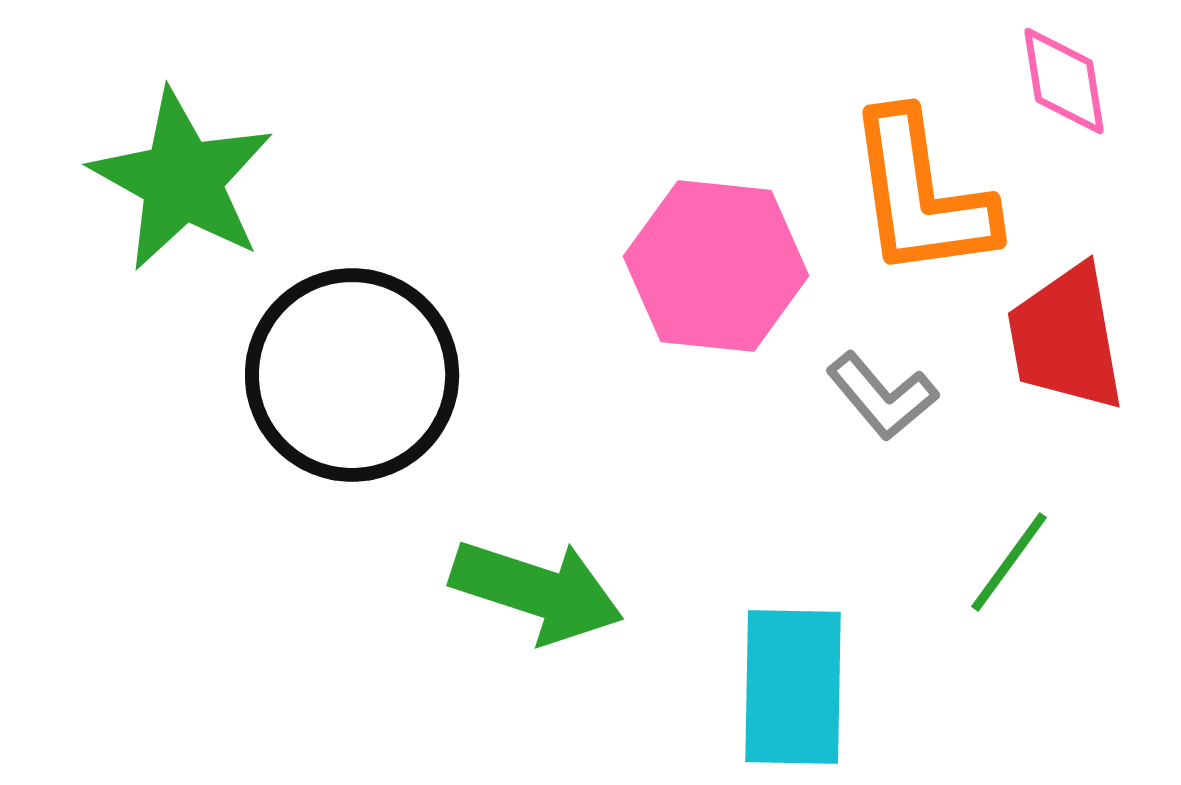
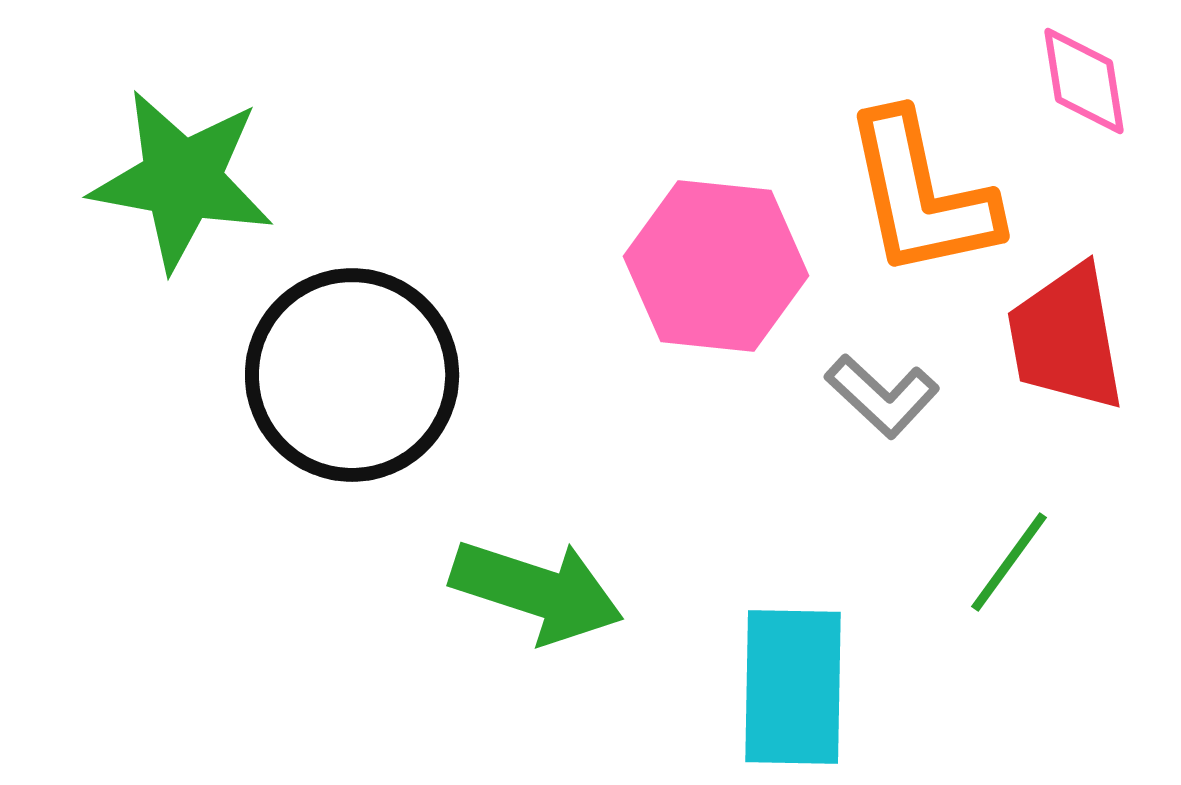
pink diamond: moved 20 px right
green star: rotated 19 degrees counterclockwise
orange L-shape: rotated 4 degrees counterclockwise
gray L-shape: rotated 7 degrees counterclockwise
